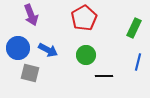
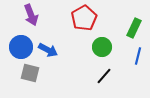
blue circle: moved 3 px right, 1 px up
green circle: moved 16 px right, 8 px up
blue line: moved 6 px up
black line: rotated 48 degrees counterclockwise
